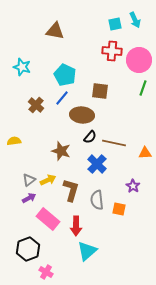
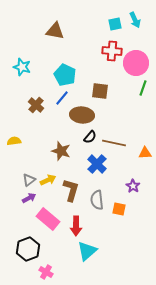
pink circle: moved 3 px left, 3 px down
